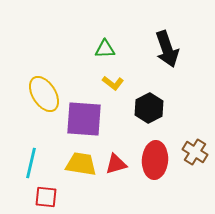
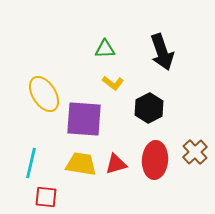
black arrow: moved 5 px left, 3 px down
brown cross: rotated 15 degrees clockwise
